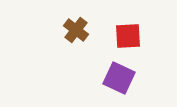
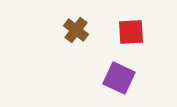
red square: moved 3 px right, 4 px up
